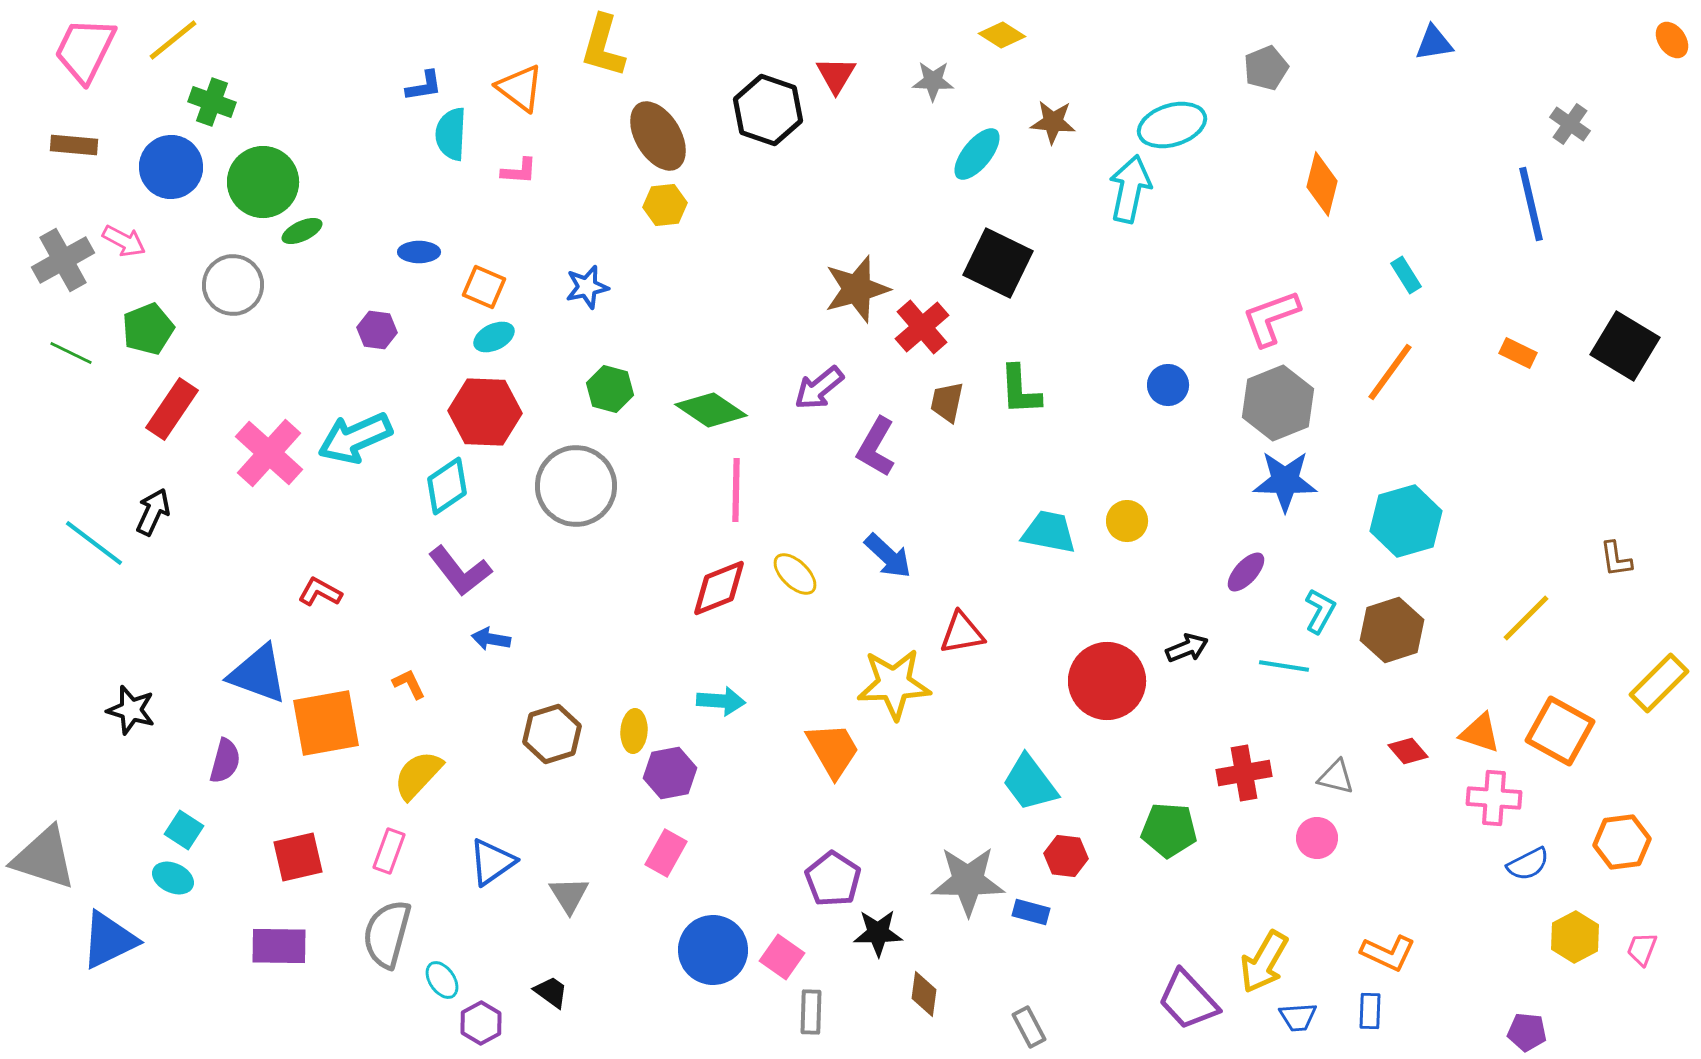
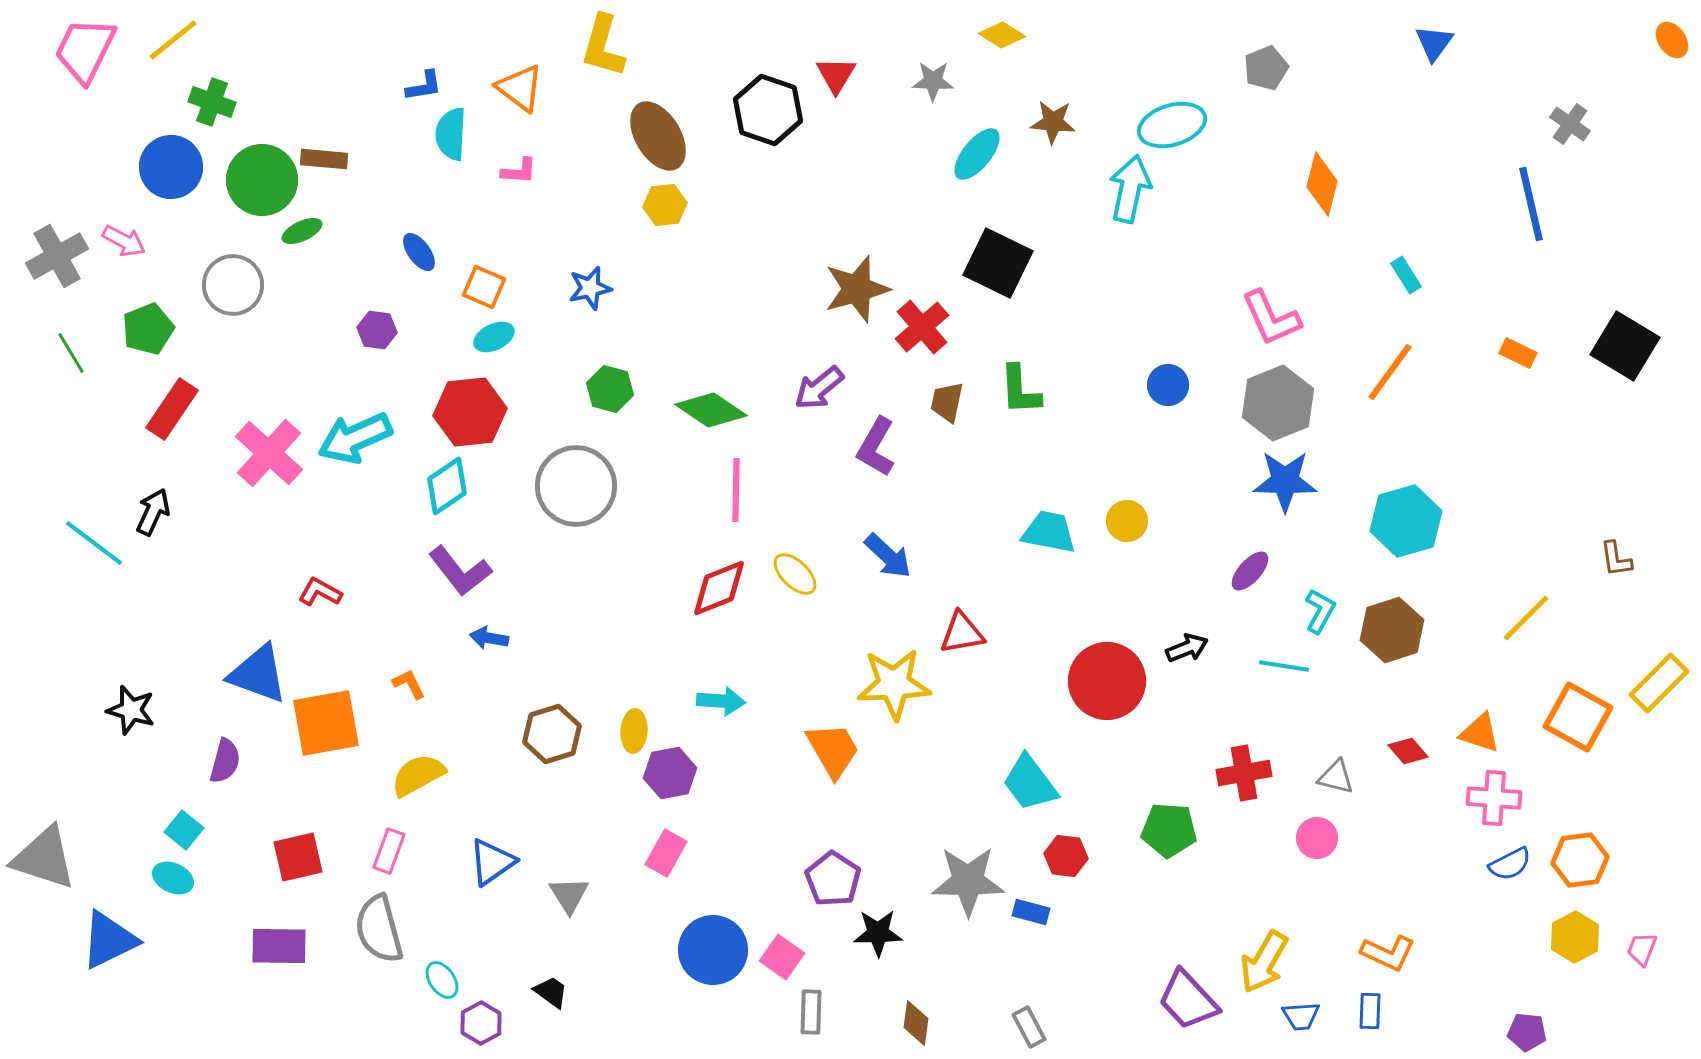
blue triangle at (1434, 43): rotated 45 degrees counterclockwise
brown rectangle at (74, 145): moved 250 px right, 14 px down
green circle at (263, 182): moved 1 px left, 2 px up
blue ellipse at (419, 252): rotated 54 degrees clockwise
gray cross at (63, 260): moved 6 px left, 4 px up
blue star at (587, 287): moved 3 px right, 1 px down
pink L-shape at (1271, 318): rotated 94 degrees counterclockwise
green line at (71, 353): rotated 33 degrees clockwise
red hexagon at (485, 412): moved 15 px left; rotated 8 degrees counterclockwise
purple ellipse at (1246, 572): moved 4 px right, 1 px up
blue arrow at (491, 639): moved 2 px left, 1 px up
orange square at (1560, 731): moved 18 px right, 14 px up
yellow semicircle at (418, 775): rotated 18 degrees clockwise
cyan square at (184, 830): rotated 6 degrees clockwise
orange hexagon at (1622, 842): moved 42 px left, 18 px down
blue semicircle at (1528, 864): moved 18 px left
gray semicircle at (387, 934): moved 8 px left, 5 px up; rotated 30 degrees counterclockwise
brown diamond at (924, 994): moved 8 px left, 29 px down
blue trapezoid at (1298, 1017): moved 3 px right, 1 px up
